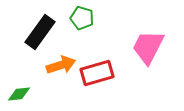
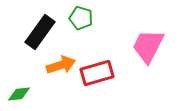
green pentagon: moved 1 px left
pink trapezoid: moved 1 px up
